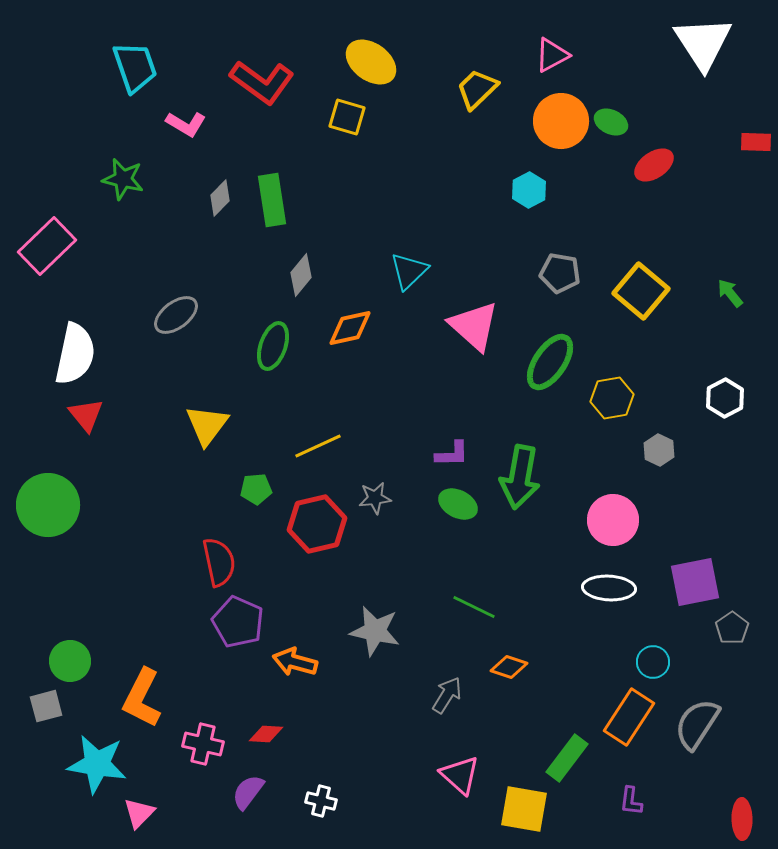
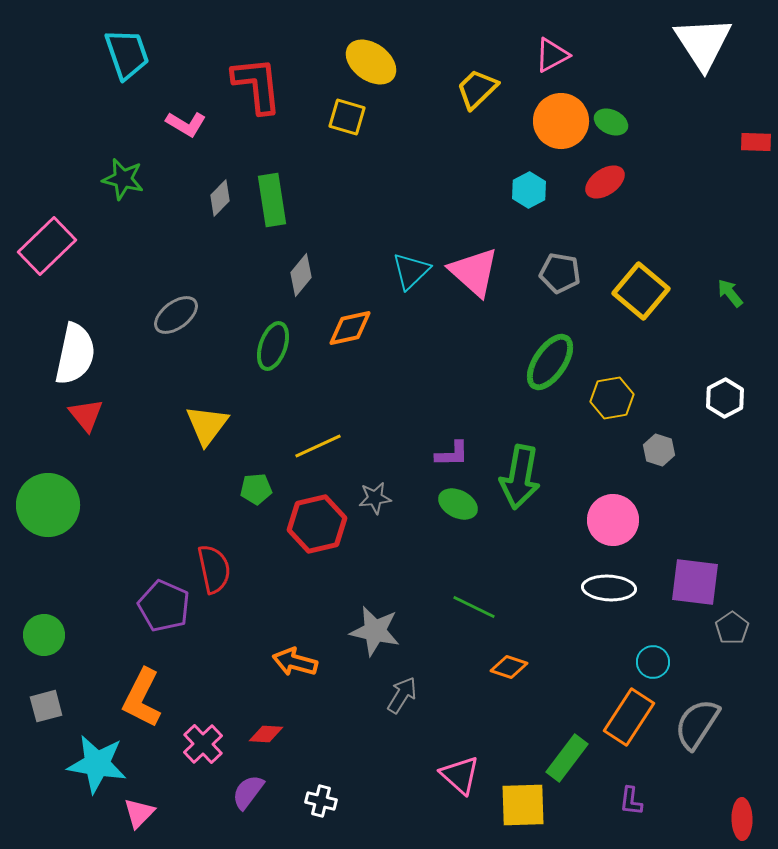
cyan trapezoid at (135, 67): moved 8 px left, 13 px up
red L-shape at (262, 82): moved 5 px left, 3 px down; rotated 132 degrees counterclockwise
red ellipse at (654, 165): moved 49 px left, 17 px down
cyan triangle at (409, 271): moved 2 px right
pink triangle at (474, 326): moved 54 px up
gray hexagon at (659, 450): rotated 8 degrees counterclockwise
red semicircle at (219, 562): moved 5 px left, 7 px down
purple square at (695, 582): rotated 18 degrees clockwise
purple pentagon at (238, 622): moved 74 px left, 16 px up
green circle at (70, 661): moved 26 px left, 26 px up
gray arrow at (447, 695): moved 45 px left
pink cross at (203, 744): rotated 33 degrees clockwise
yellow square at (524, 809): moved 1 px left, 4 px up; rotated 12 degrees counterclockwise
